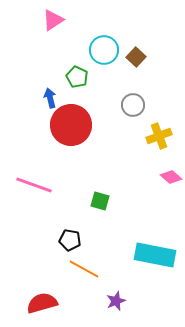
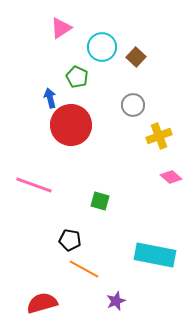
pink triangle: moved 8 px right, 8 px down
cyan circle: moved 2 px left, 3 px up
